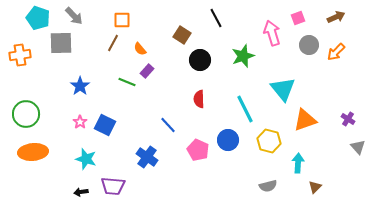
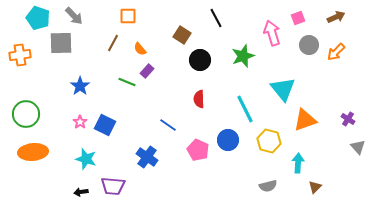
orange square: moved 6 px right, 4 px up
blue line: rotated 12 degrees counterclockwise
